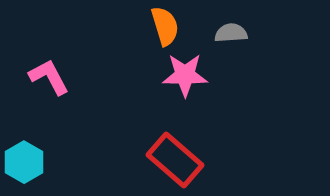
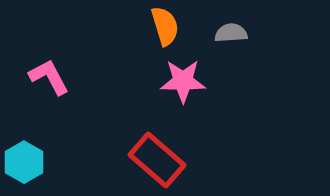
pink star: moved 2 px left, 6 px down
red rectangle: moved 18 px left
